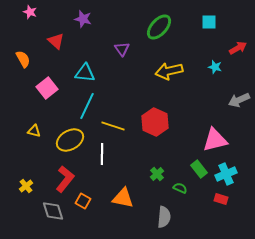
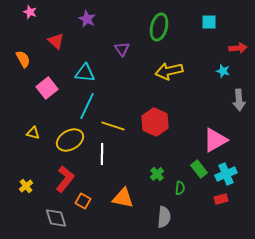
purple star: moved 4 px right; rotated 12 degrees clockwise
green ellipse: rotated 28 degrees counterclockwise
red arrow: rotated 24 degrees clockwise
cyan star: moved 8 px right, 4 px down
gray arrow: rotated 70 degrees counterclockwise
yellow triangle: moved 1 px left, 2 px down
pink triangle: rotated 16 degrees counterclockwise
green semicircle: rotated 72 degrees clockwise
red rectangle: rotated 32 degrees counterclockwise
gray diamond: moved 3 px right, 7 px down
